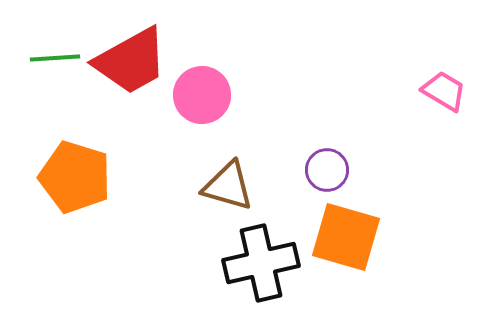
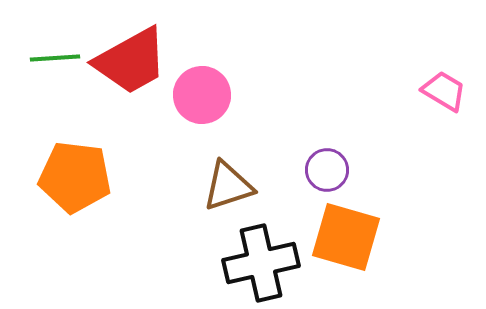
orange pentagon: rotated 10 degrees counterclockwise
brown triangle: rotated 34 degrees counterclockwise
